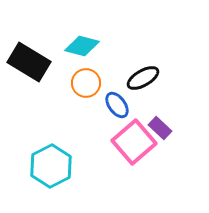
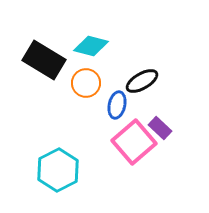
cyan diamond: moved 9 px right
black rectangle: moved 15 px right, 2 px up
black ellipse: moved 1 px left, 3 px down
blue ellipse: rotated 48 degrees clockwise
cyan hexagon: moved 7 px right, 4 px down
